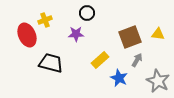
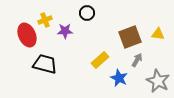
purple star: moved 11 px left, 3 px up
black trapezoid: moved 6 px left, 1 px down
